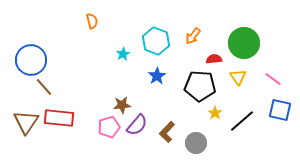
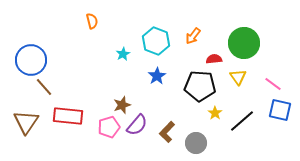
pink line: moved 5 px down
brown star: rotated 12 degrees counterclockwise
red rectangle: moved 9 px right, 2 px up
